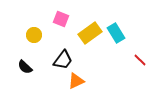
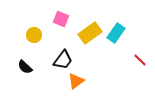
cyan rectangle: rotated 66 degrees clockwise
orange triangle: rotated 12 degrees counterclockwise
